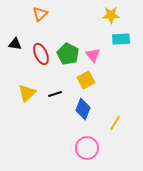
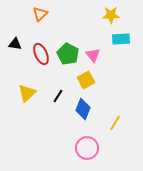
black line: moved 3 px right, 2 px down; rotated 40 degrees counterclockwise
